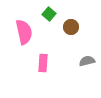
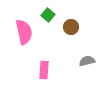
green square: moved 1 px left, 1 px down
pink rectangle: moved 1 px right, 7 px down
